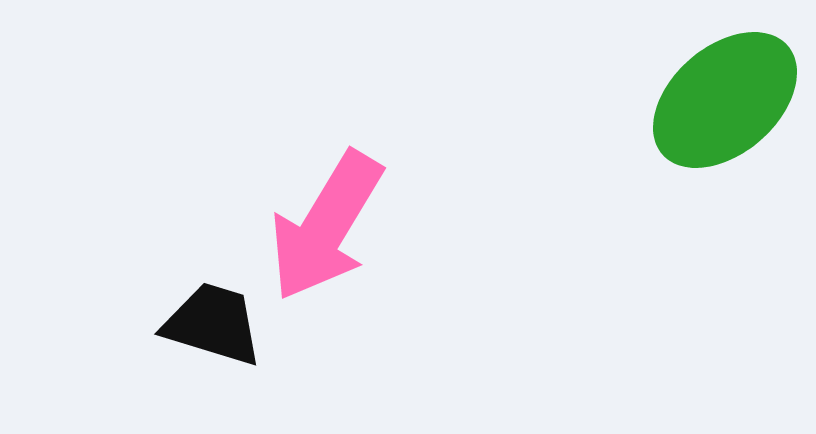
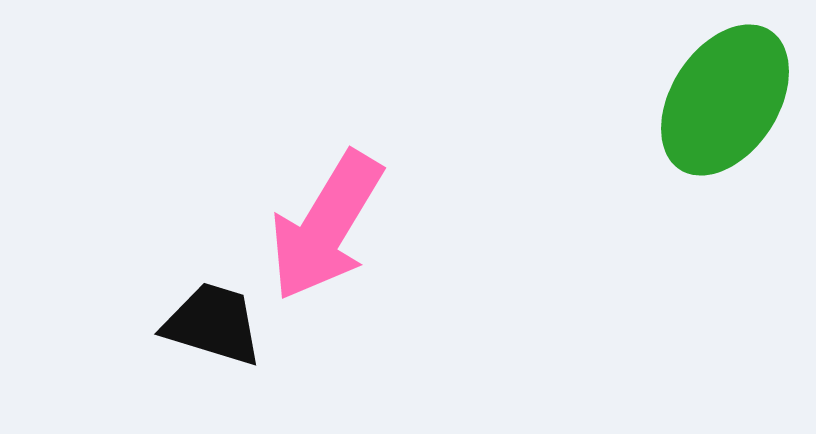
green ellipse: rotated 16 degrees counterclockwise
